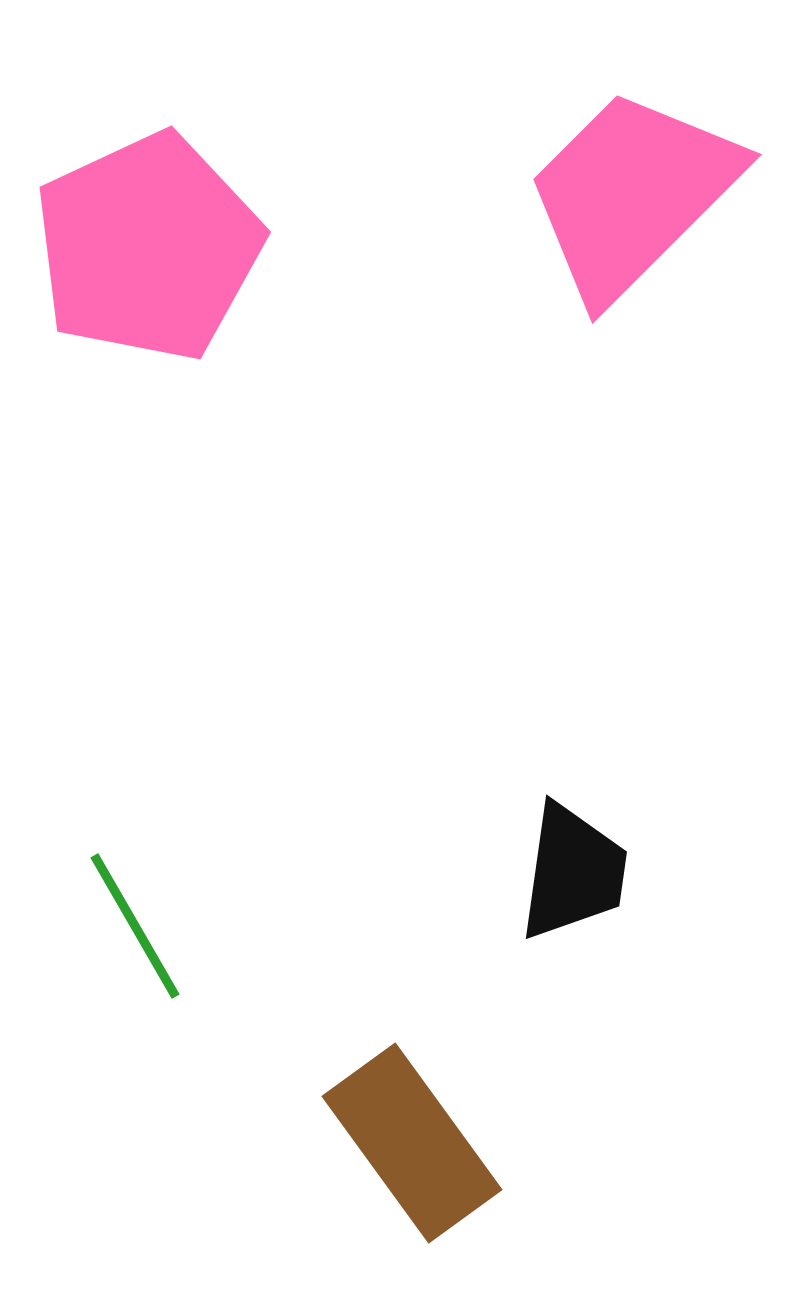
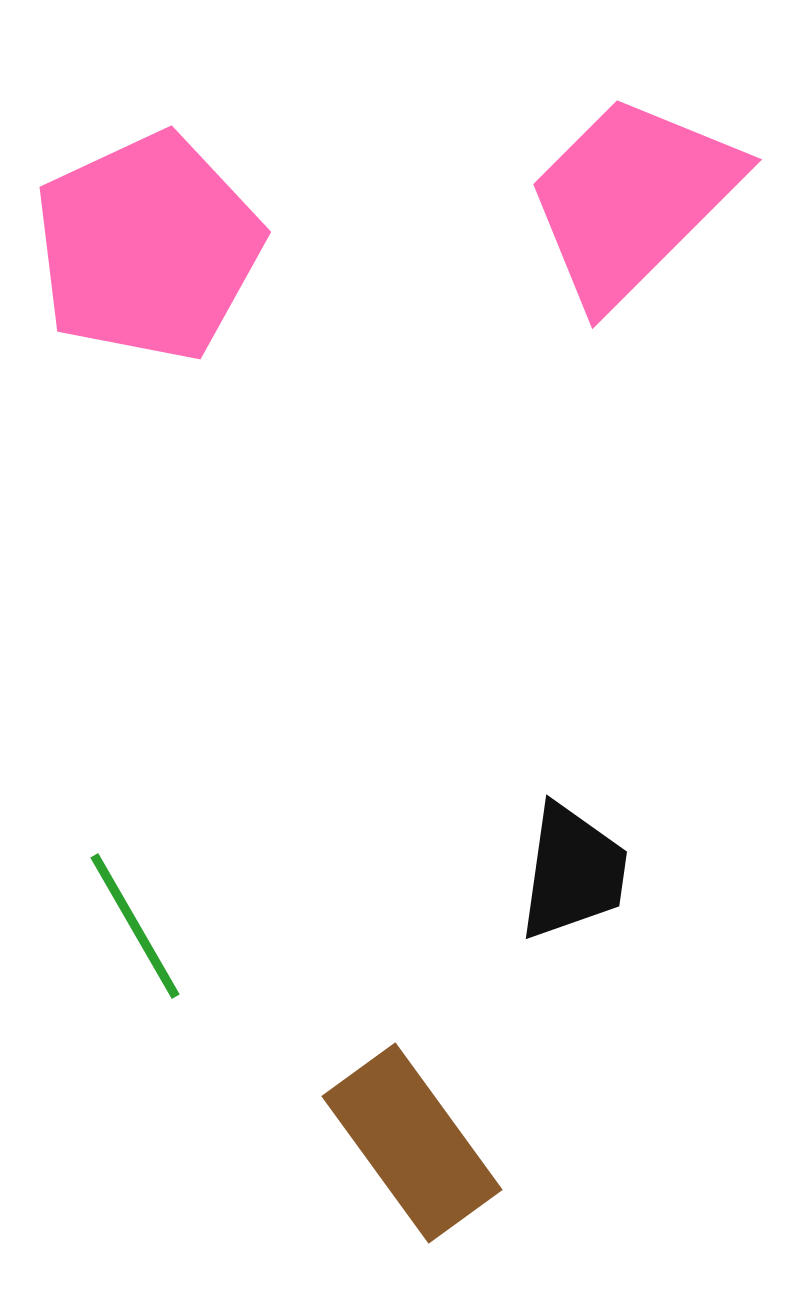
pink trapezoid: moved 5 px down
